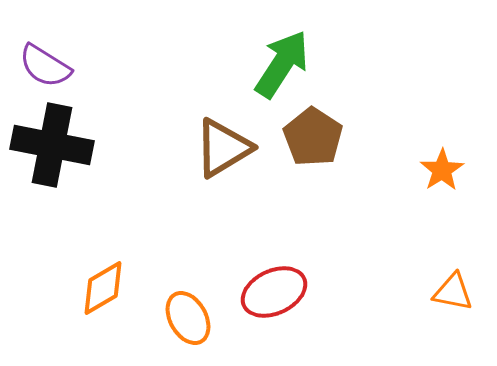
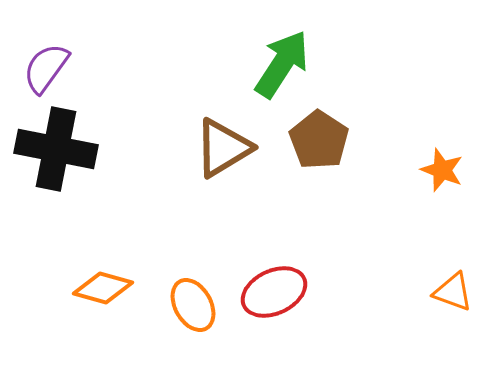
purple semicircle: moved 1 px right, 2 px down; rotated 94 degrees clockwise
brown pentagon: moved 6 px right, 3 px down
black cross: moved 4 px right, 4 px down
orange star: rotated 18 degrees counterclockwise
orange diamond: rotated 46 degrees clockwise
orange triangle: rotated 9 degrees clockwise
orange ellipse: moved 5 px right, 13 px up
